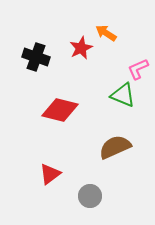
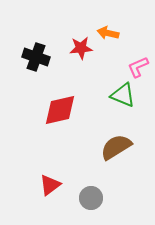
orange arrow: moved 2 px right; rotated 20 degrees counterclockwise
red star: rotated 20 degrees clockwise
pink L-shape: moved 2 px up
red diamond: rotated 27 degrees counterclockwise
brown semicircle: moved 1 px right; rotated 8 degrees counterclockwise
red triangle: moved 11 px down
gray circle: moved 1 px right, 2 px down
